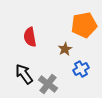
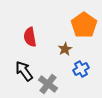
orange pentagon: rotated 25 degrees counterclockwise
black arrow: moved 3 px up
